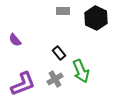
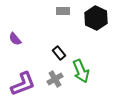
purple semicircle: moved 1 px up
